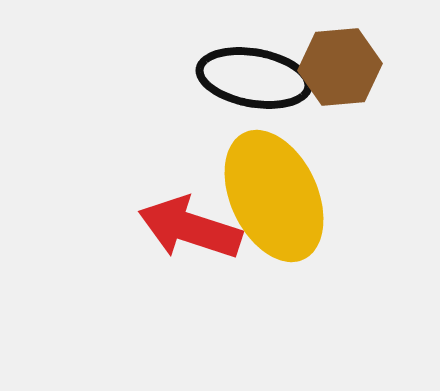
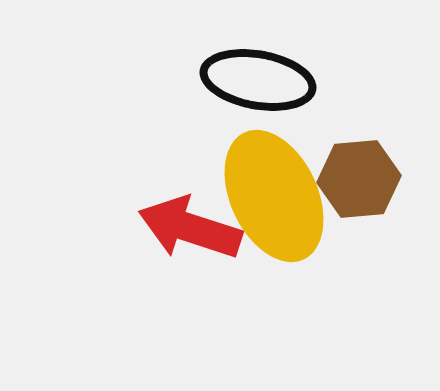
brown hexagon: moved 19 px right, 112 px down
black ellipse: moved 4 px right, 2 px down
